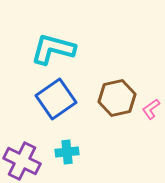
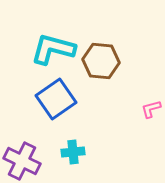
brown hexagon: moved 16 px left, 37 px up; rotated 18 degrees clockwise
pink L-shape: rotated 20 degrees clockwise
cyan cross: moved 6 px right
